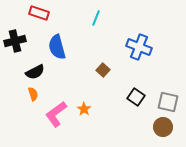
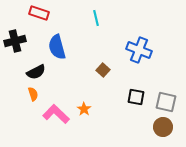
cyan line: rotated 35 degrees counterclockwise
blue cross: moved 3 px down
black semicircle: moved 1 px right
black square: rotated 24 degrees counterclockwise
gray square: moved 2 px left
pink L-shape: rotated 80 degrees clockwise
